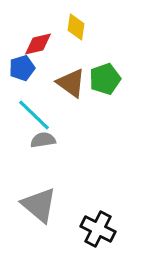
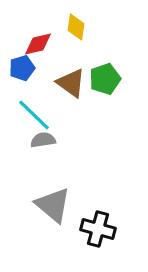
gray triangle: moved 14 px right
black cross: rotated 12 degrees counterclockwise
